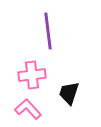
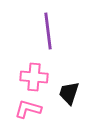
pink cross: moved 2 px right, 2 px down; rotated 12 degrees clockwise
pink L-shape: rotated 32 degrees counterclockwise
